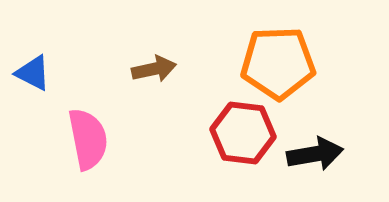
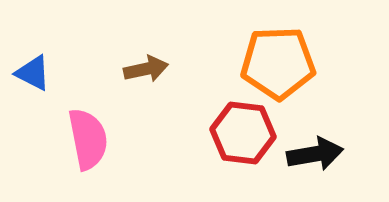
brown arrow: moved 8 px left
